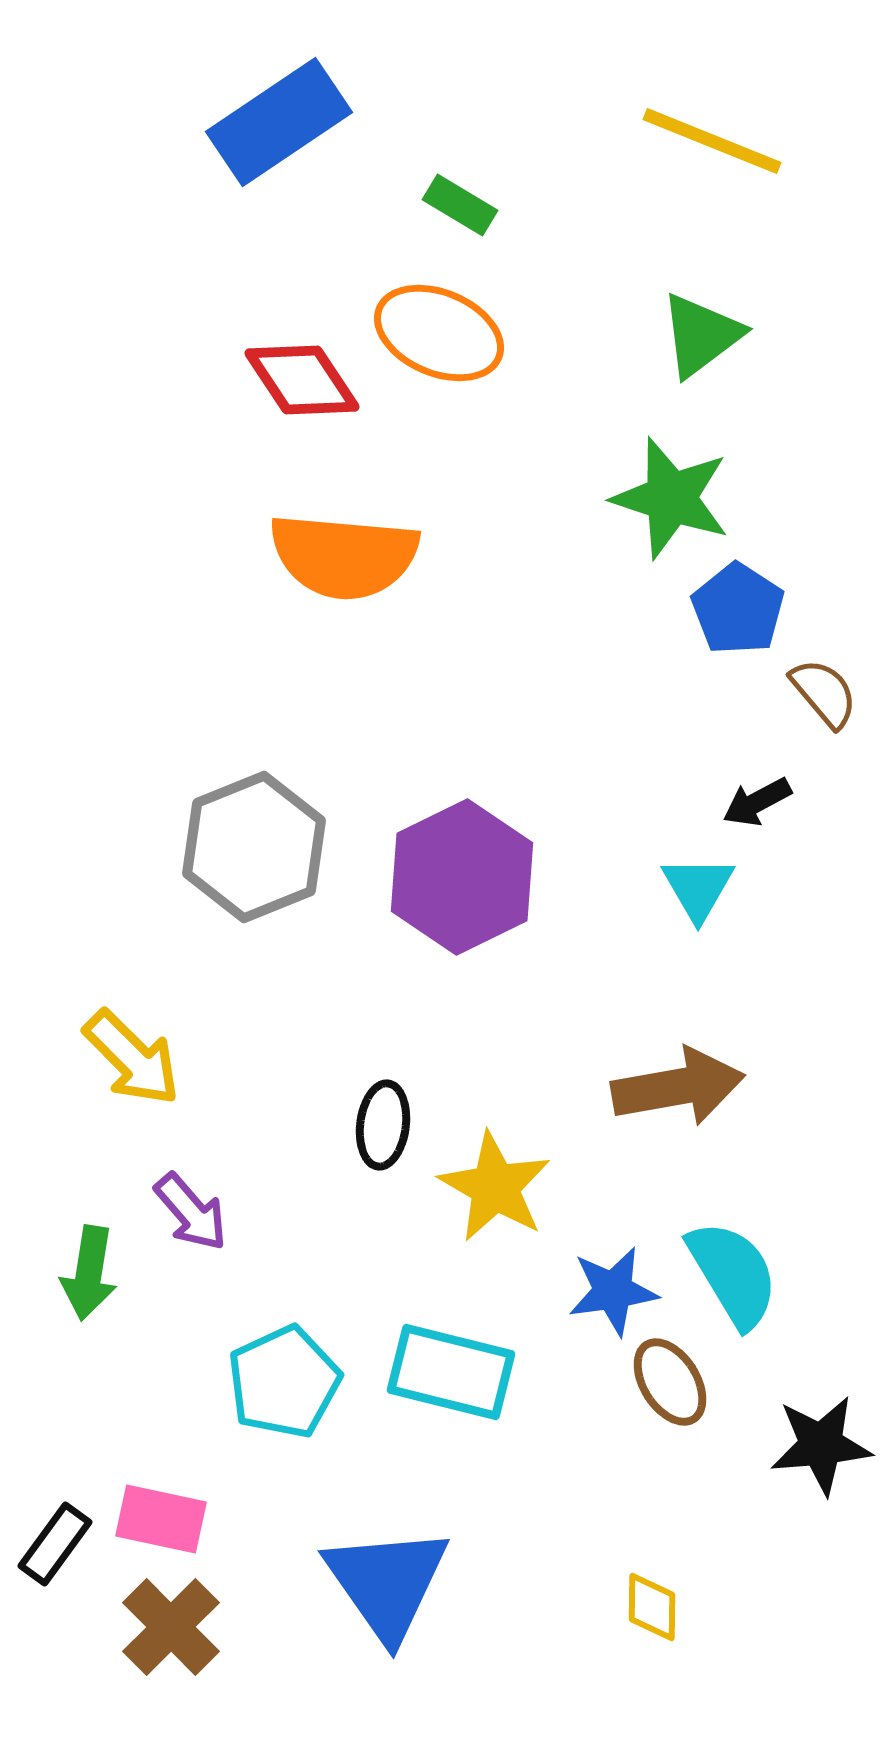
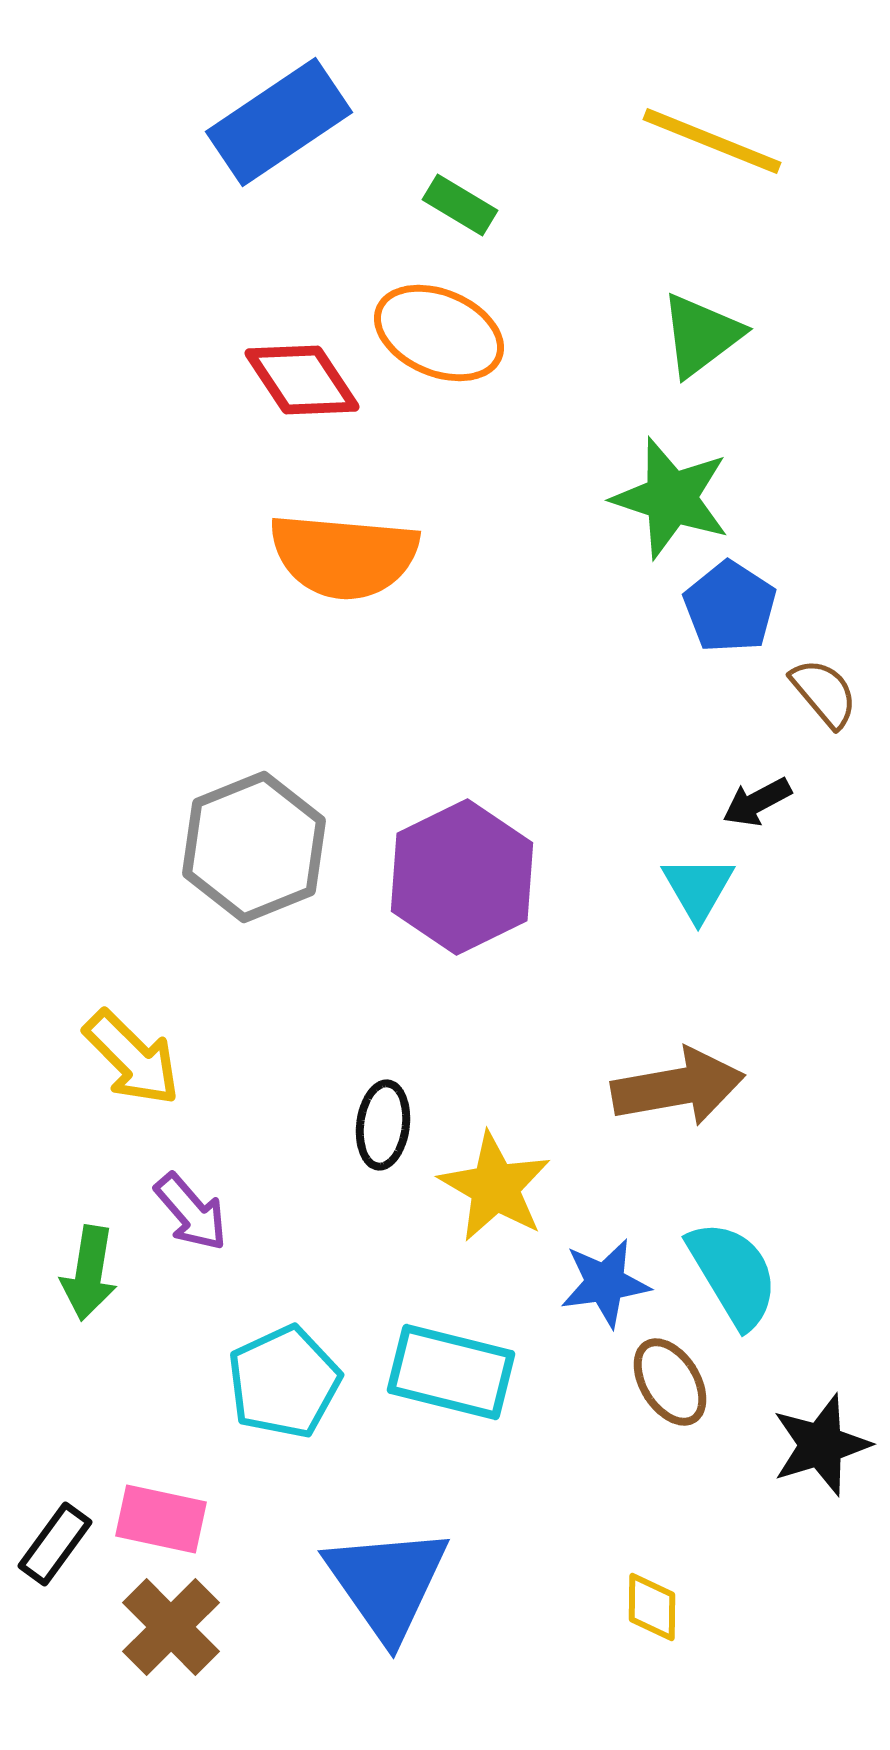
blue pentagon: moved 8 px left, 2 px up
blue star: moved 8 px left, 8 px up
black star: rotated 12 degrees counterclockwise
